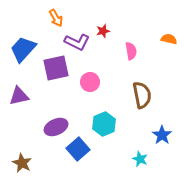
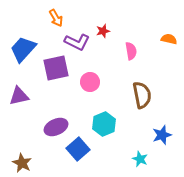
blue star: rotated 18 degrees clockwise
